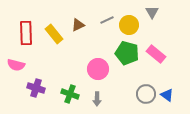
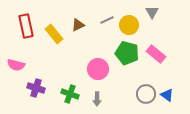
red rectangle: moved 7 px up; rotated 10 degrees counterclockwise
